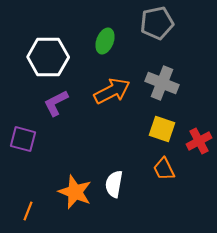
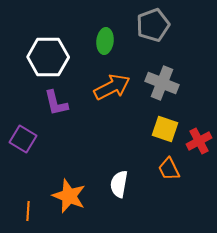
gray pentagon: moved 4 px left, 2 px down; rotated 8 degrees counterclockwise
green ellipse: rotated 15 degrees counterclockwise
orange arrow: moved 4 px up
purple L-shape: rotated 76 degrees counterclockwise
yellow square: moved 3 px right
purple square: rotated 16 degrees clockwise
orange trapezoid: moved 5 px right
white semicircle: moved 5 px right
orange star: moved 6 px left, 4 px down
orange line: rotated 18 degrees counterclockwise
